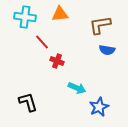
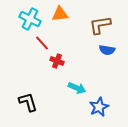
cyan cross: moved 5 px right, 2 px down; rotated 20 degrees clockwise
red line: moved 1 px down
